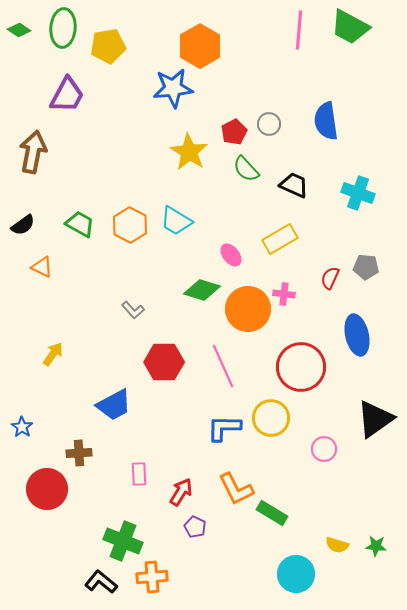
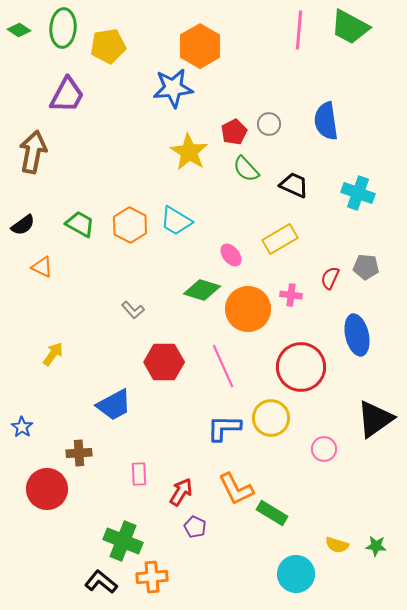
pink cross at (284, 294): moved 7 px right, 1 px down
